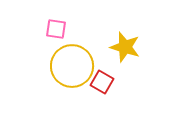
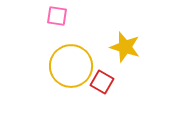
pink square: moved 1 px right, 13 px up
yellow circle: moved 1 px left
